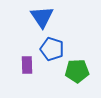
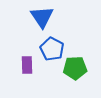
blue pentagon: rotated 10 degrees clockwise
green pentagon: moved 2 px left, 3 px up
